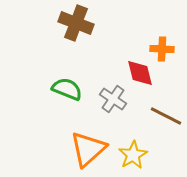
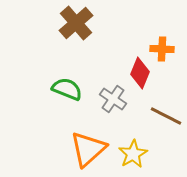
brown cross: rotated 28 degrees clockwise
red diamond: rotated 36 degrees clockwise
yellow star: moved 1 px up
